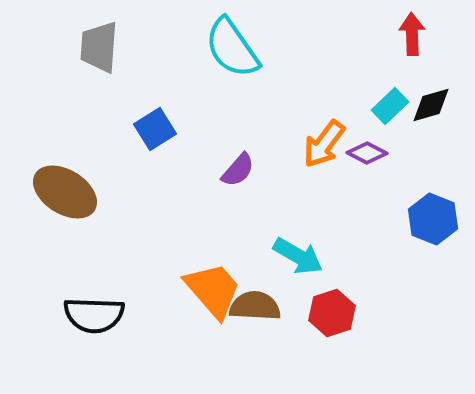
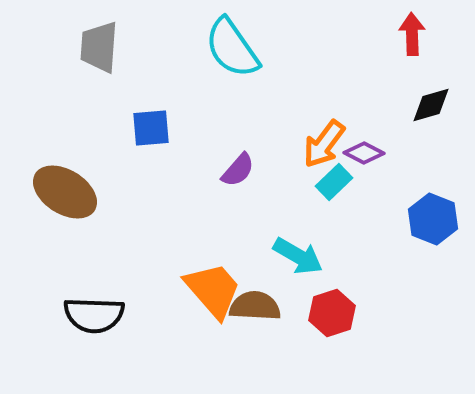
cyan rectangle: moved 56 px left, 76 px down
blue square: moved 4 px left, 1 px up; rotated 27 degrees clockwise
purple diamond: moved 3 px left
